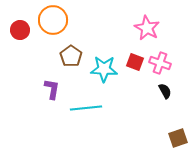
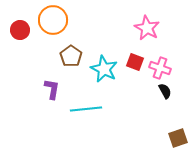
pink cross: moved 5 px down
cyan star: rotated 24 degrees clockwise
cyan line: moved 1 px down
